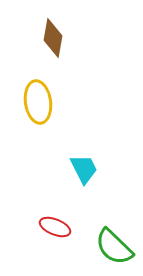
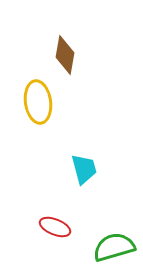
brown diamond: moved 12 px right, 17 px down
cyan trapezoid: rotated 12 degrees clockwise
green semicircle: rotated 120 degrees clockwise
